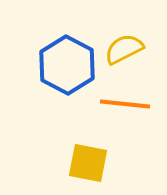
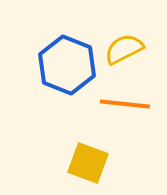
blue hexagon: rotated 6 degrees counterclockwise
yellow square: rotated 9 degrees clockwise
